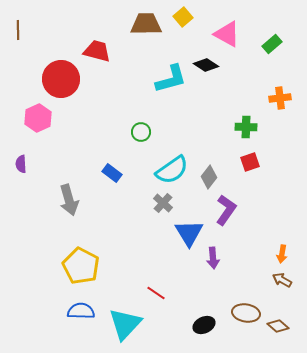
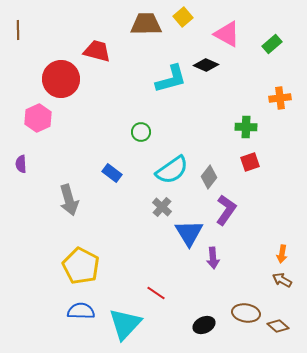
black diamond: rotated 10 degrees counterclockwise
gray cross: moved 1 px left, 4 px down
